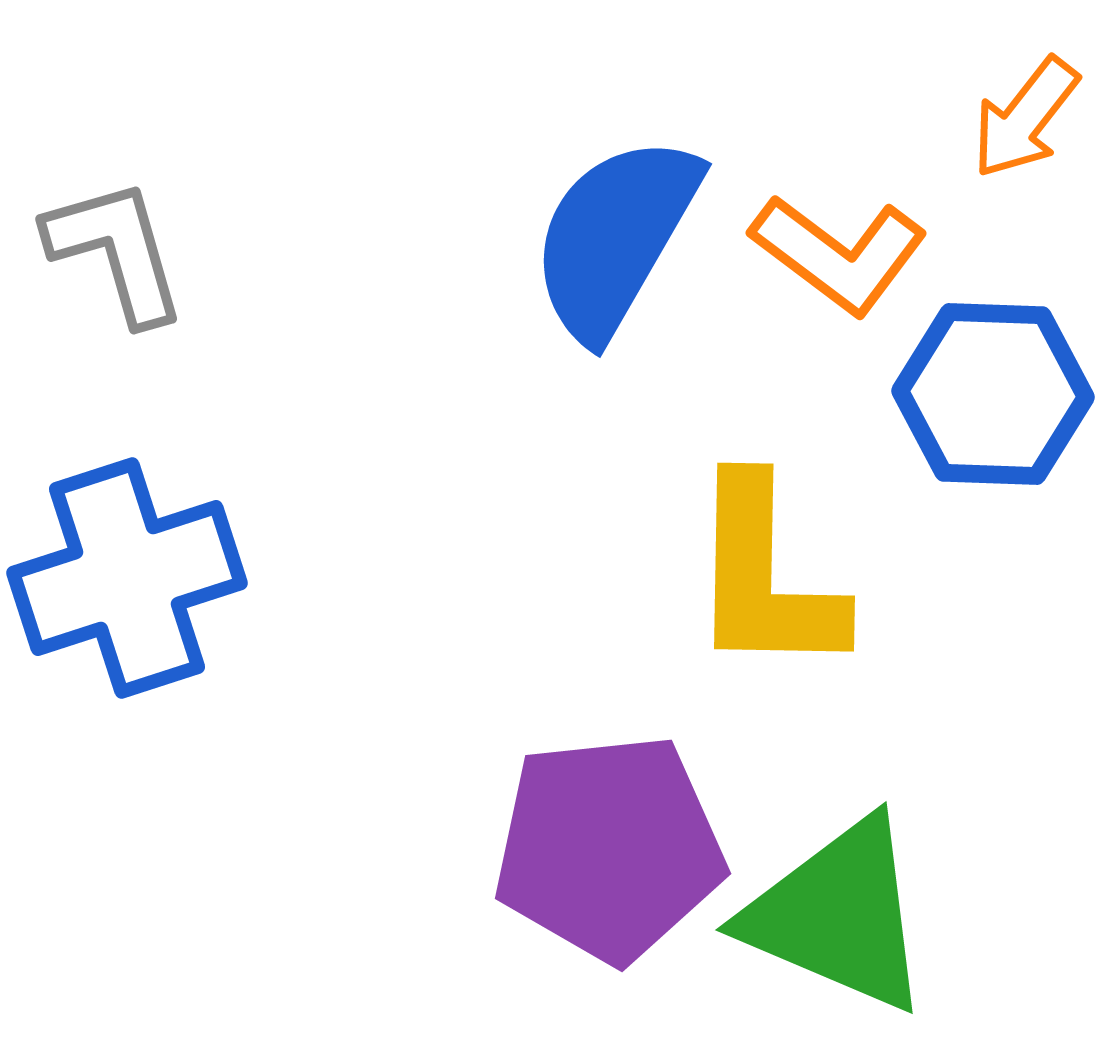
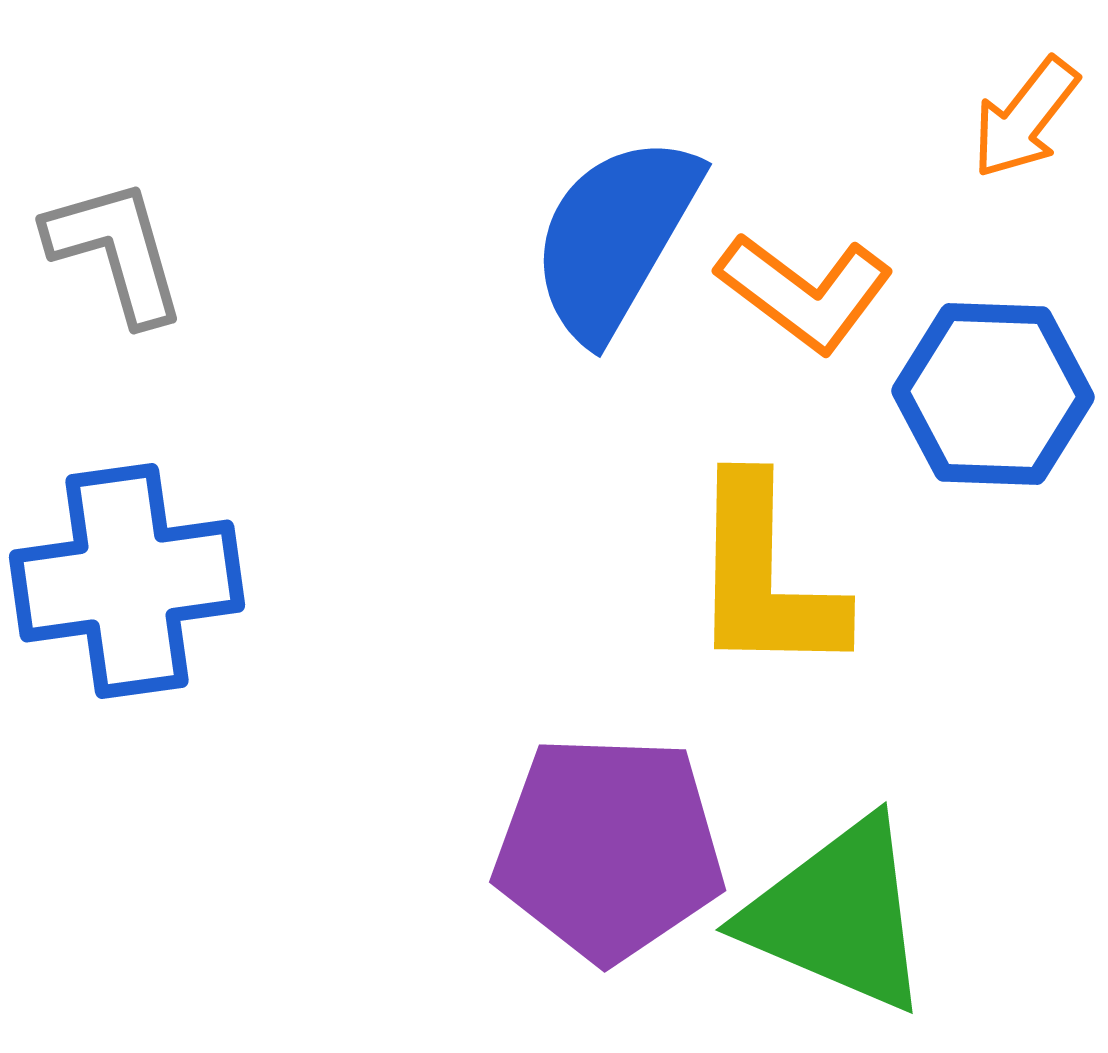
orange L-shape: moved 34 px left, 38 px down
blue cross: moved 3 px down; rotated 10 degrees clockwise
purple pentagon: rotated 8 degrees clockwise
